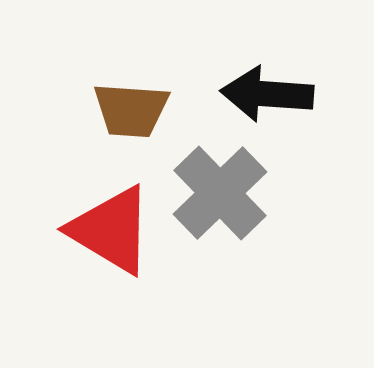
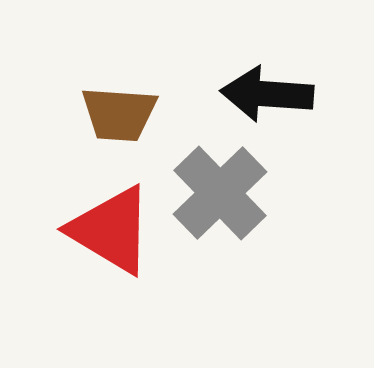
brown trapezoid: moved 12 px left, 4 px down
